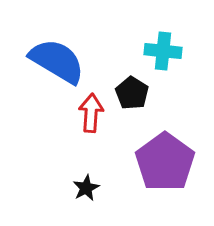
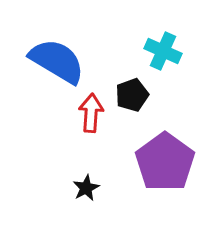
cyan cross: rotated 18 degrees clockwise
black pentagon: moved 2 px down; rotated 20 degrees clockwise
